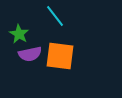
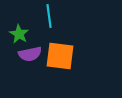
cyan line: moved 6 px left; rotated 30 degrees clockwise
